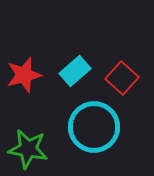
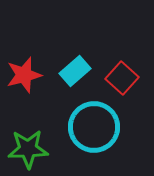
green star: rotated 12 degrees counterclockwise
